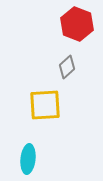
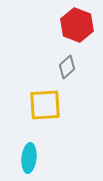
red hexagon: moved 1 px down
cyan ellipse: moved 1 px right, 1 px up
